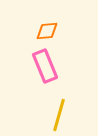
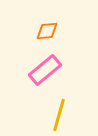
pink rectangle: moved 4 px down; rotated 72 degrees clockwise
